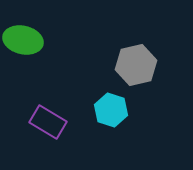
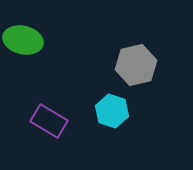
cyan hexagon: moved 1 px right, 1 px down
purple rectangle: moved 1 px right, 1 px up
